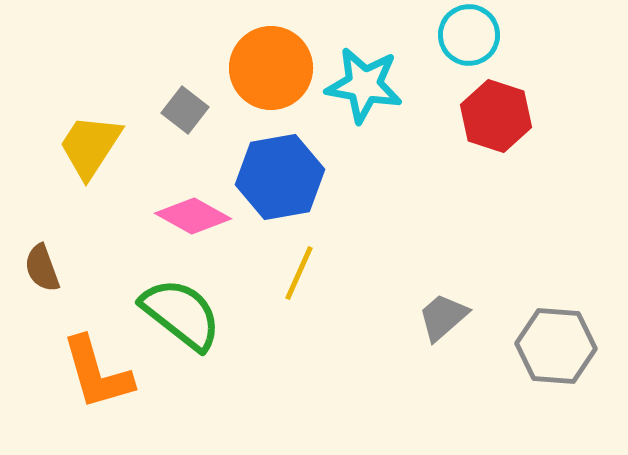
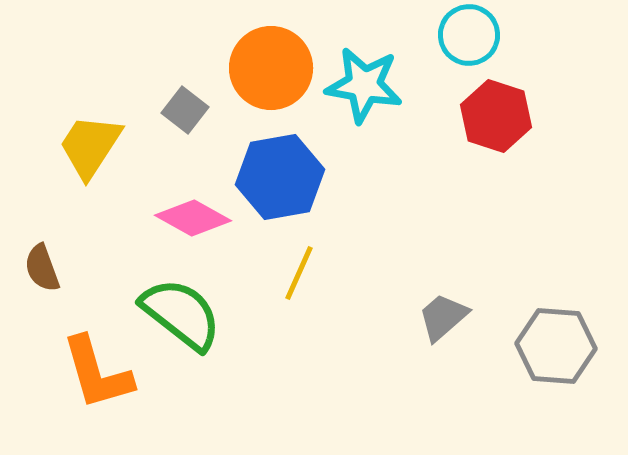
pink diamond: moved 2 px down
